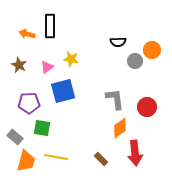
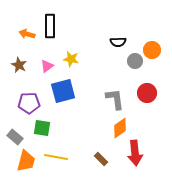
pink triangle: moved 1 px up
red circle: moved 14 px up
